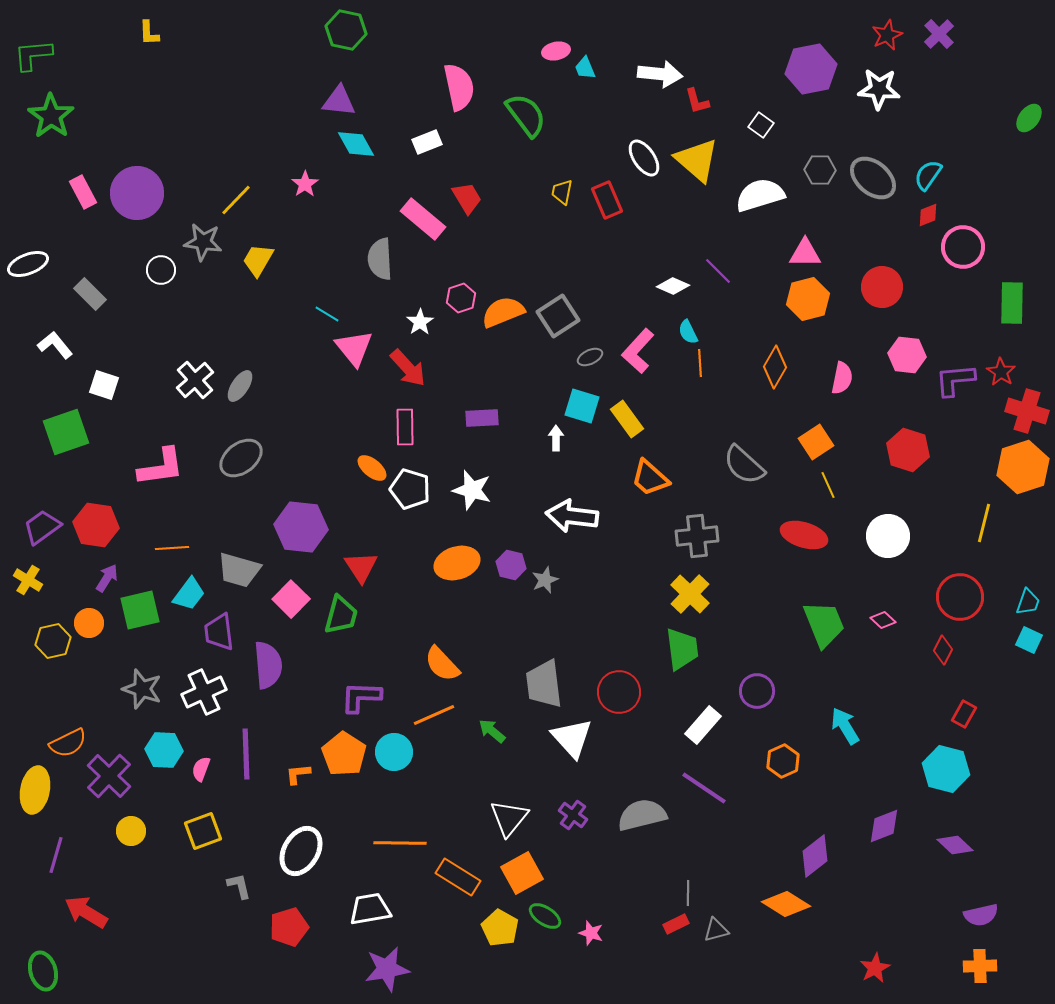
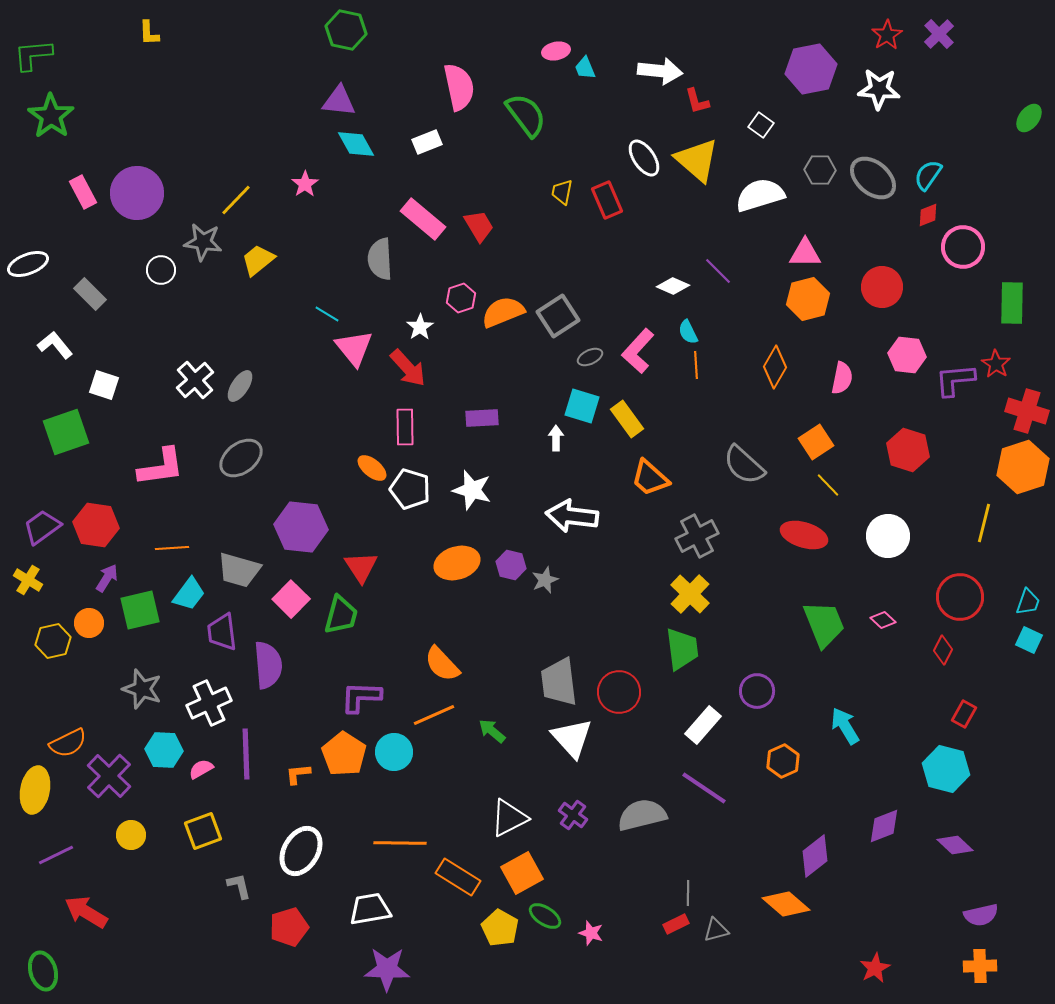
red star at (887, 35): rotated 8 degrees counterclockwise
white arrow at (660, 74): moved 3 px up
red trapezoid at (467, 198): moved 12 px right, 28 px down
yellow trapezoid at (258, 260): rotated 21 degrees clockwise
white star at (420, 322): moved 5 px down
orange line at (700, 363): moved 4 px left, 2 px down
red star at (1001, 372): moved 5 px left, 8 px up
yellow line at (828, 485): rotated 20 degrees counterclockwise
gray cross at (697, 536): rotated 21 degrees counterclockwise
purple trapezoid at (219, 632): moved 3 px right
gray trapezoid at (544, 684): moved 15 px right, 2 px up
white cross at (204, 692): moved 5 px right, 11 px down
pink semicircle at (201, 769): rotated 40 degrees clockwise
white triangle at (509, 818): rotated 24 degrees clockwise
yellow circle at (131, 831): moved 4 px down
purple line at (56, 855): rotated 48 degrees clockwise
orange diamond at (786, 904): rotated 9 degrees clockwise
purple star at (387, 969): rotated 12 degrees clockwise
